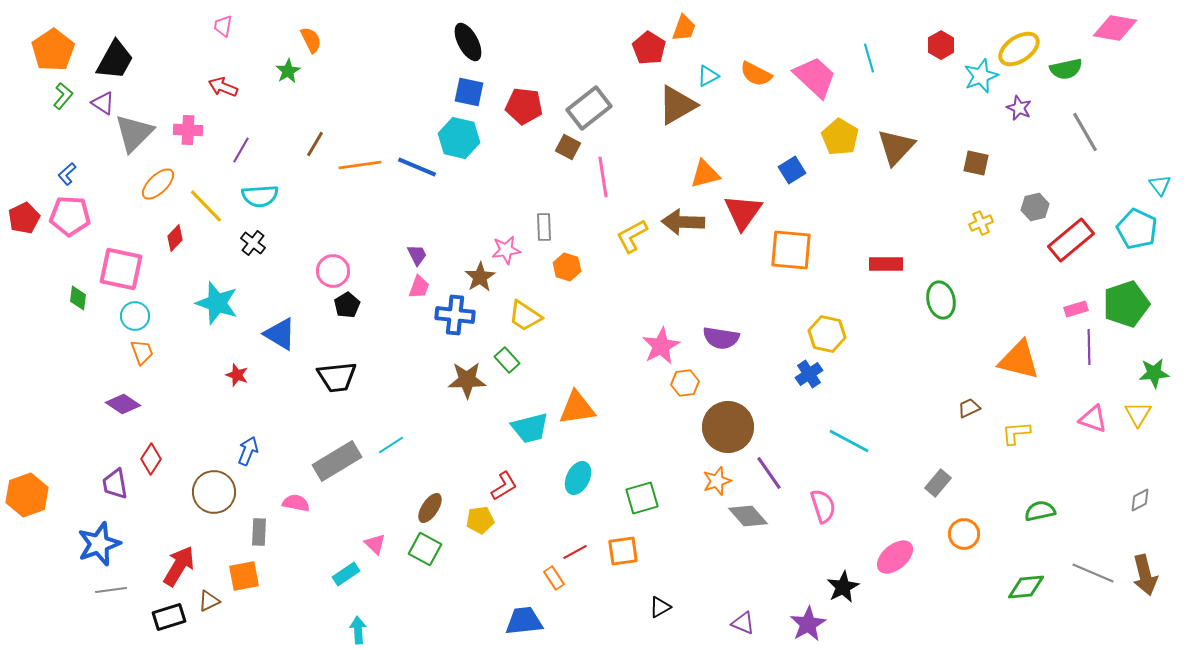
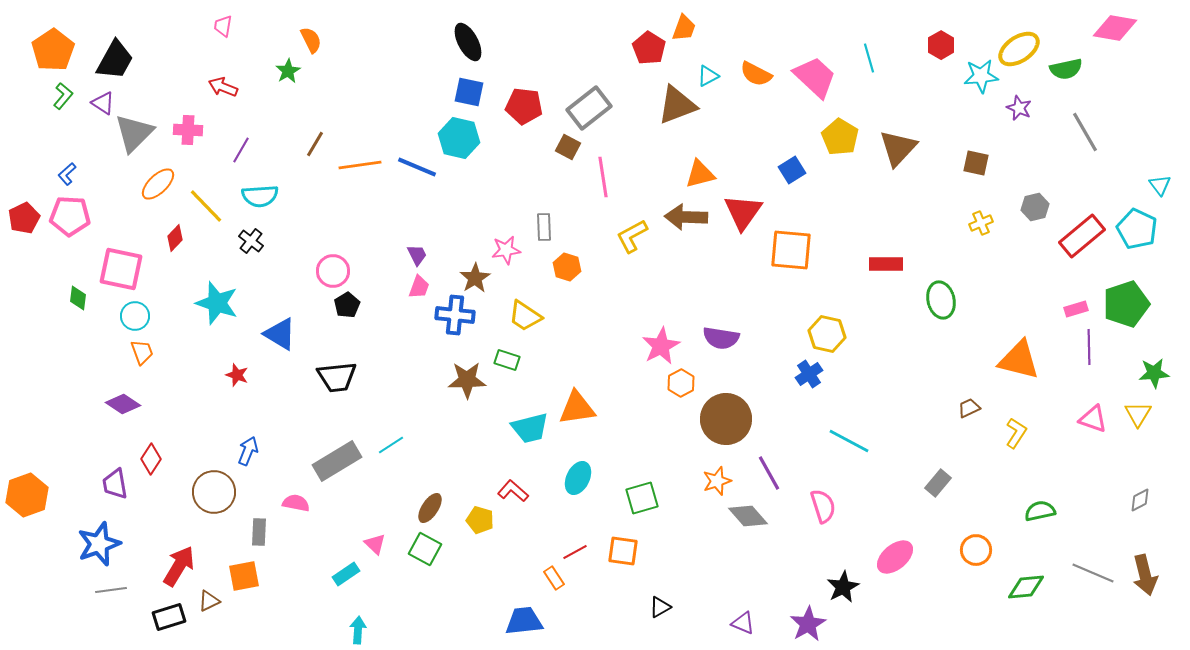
cyan star at (981, 76): rotated 16 degrees clockwise
brown triangle at (677, 105): rotated 9 degrees clockwise
brown triangle at (896, 147): moved 2 px right, 1 px down
orange triangle at (705, 174): moved 5 px left
brown arrow at (683, 222): moved 3 px right, 5 px up
red rectangle at (1071, 240): moved 11 px right, 4 px up
black cross at (253, 243): moved 2 px left, 2 px up
brown star at (480, 277): moved 5 px left, 1 px down
green rectangle at (507, 360): rotated 30 degrees counterclockwise
orange hexagon at (685, 383): moved 4 px left; rotated 20 degrees counterclockwise
brown circle at (728, 427): moved 2 px left, 8 px up
yellow L-shape at (1016, 433): rotated 128 degrees clockwise
purple line at (769, 473): rotated 6 degrees clockwise
red L-shape at (504, 486): moved 9 px right, 5 px down; rotated 108 degrees counterclockwise
yellow pentagon at (480, 520): rotated 24 degrees clockwise
orange circle at (964, 534): moved 12 px right, 16 px down
orange square at (623, 551): rotated 16 degrees clockwise
cyan arrow at (358, 630): rotated 8 degrees clockwise
